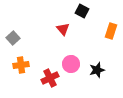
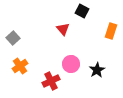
orange cross: moved 1 px left, 1 px down; rotated 28 degrees counterclockwise
black star: rotated 14 degrees counterclockwise
red cross: moved 1 px right, 3 px down
